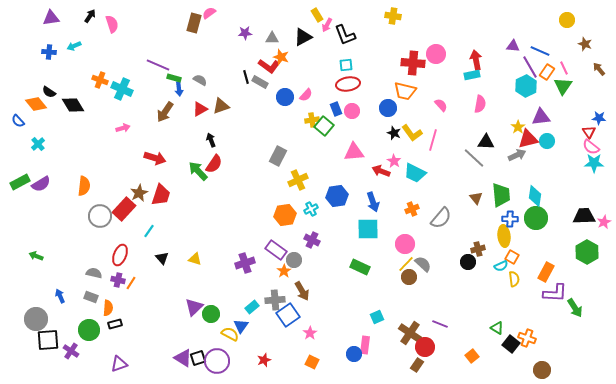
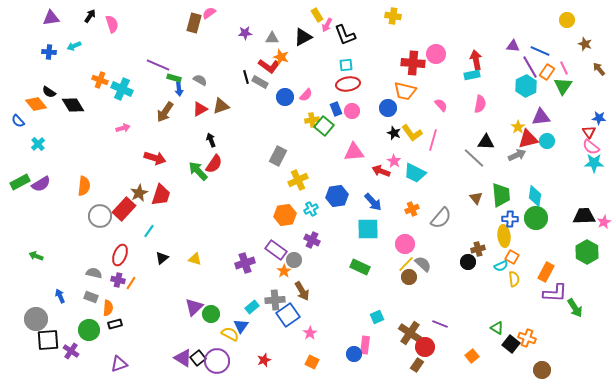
blue arrow at (373, 202): rotated 24 degrees counterclockwise
black triangle at (162, 258): rotated 32 degrees clockwise
black square at (198, 358): rotated 21 degrees counterclockwise
